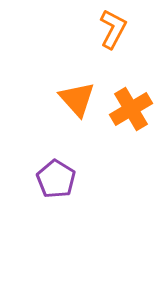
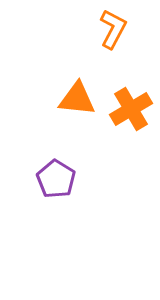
orange triangle: rotated 42 degrees counterclockwise
